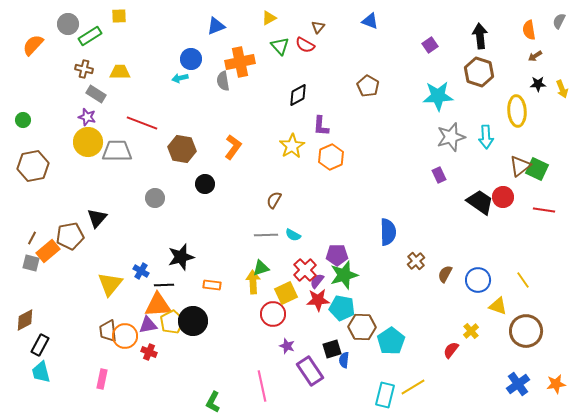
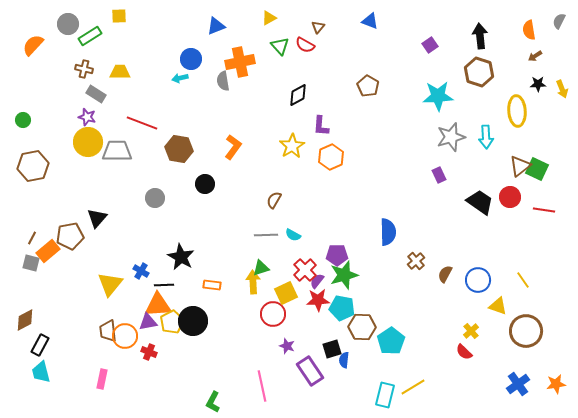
brown hexagon at (182, 149): moved 3 px left
red circle at (503, 197): moved 7 px right
black star at (181, 257): rotated 28 degrees counterclockwise
purple triangle at (148, 325): moved 3 px up
red semicircle at (451, 350): moved 13 px right, 2 px down; rotated 84 degrees counterclockwise
